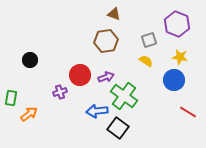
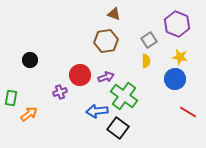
gray square: rotated 14 degrees counterclockwise
yellow semicircle: rotated 56 degrees clockwise
blue circle: moved 1 px right, 1 px up
